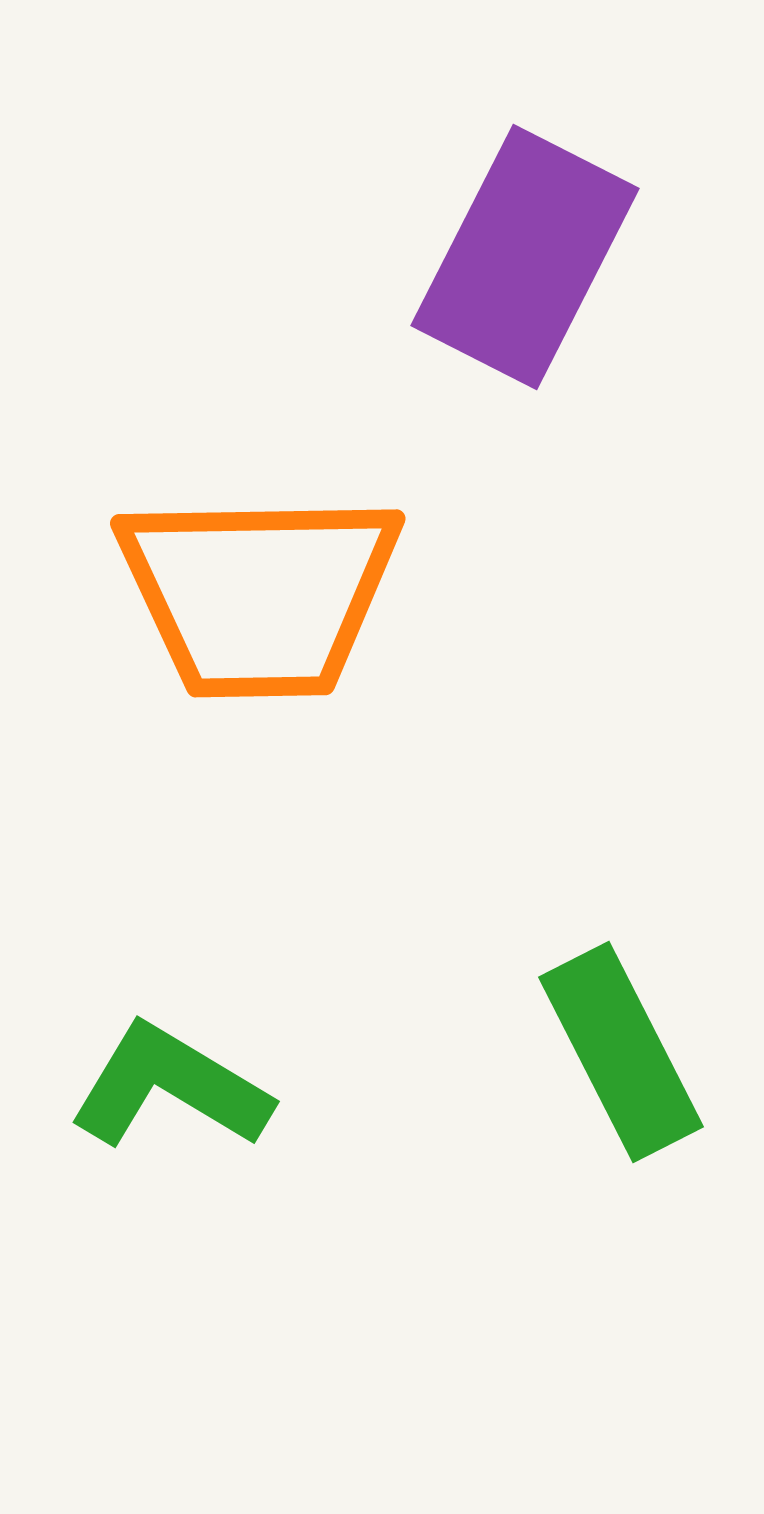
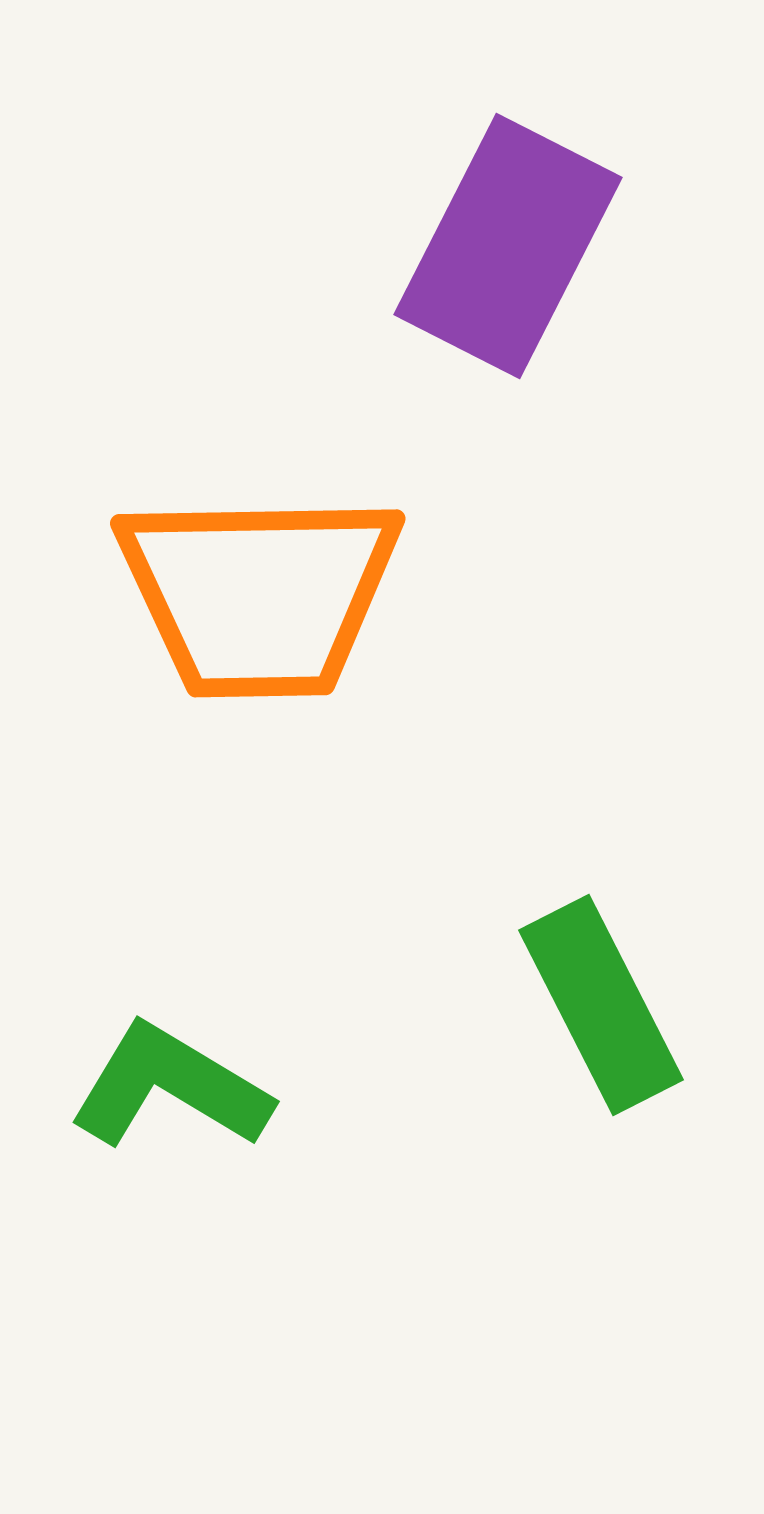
purple rectangle: moved 17 px left, 11 px up
green rectangle: moved 20 px left, 47 px up
